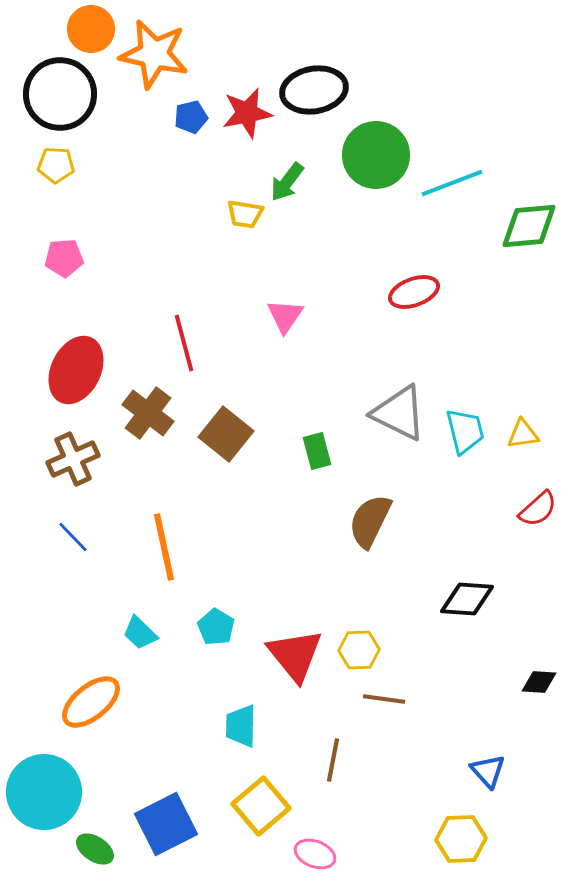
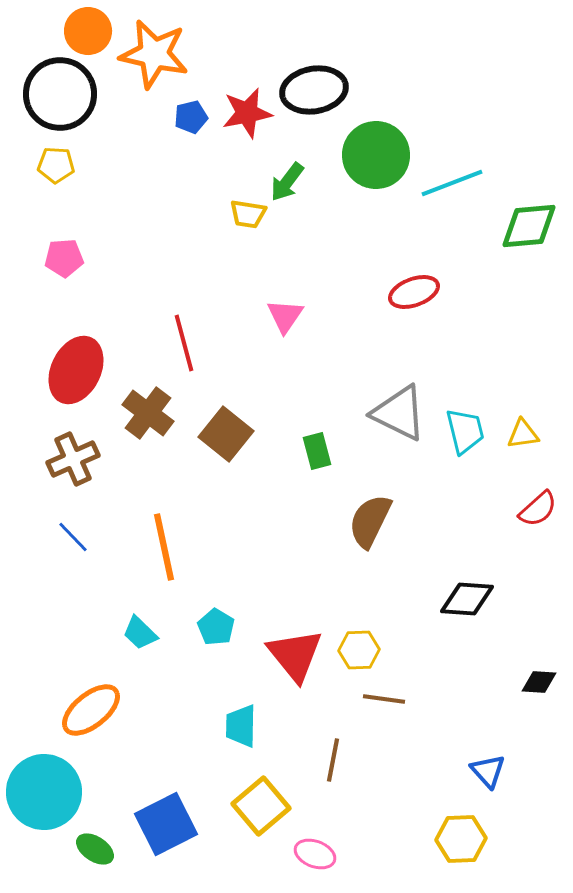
orange circle at (91, 29): moved 3 px left, 2 px down
yellow trapezoid at (245, 214): moved 3 px right
orange ellipse at (91, 702): moved 8 px down
